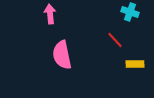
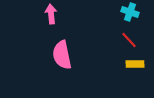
pink arrow: moved 1 px right
red line: moved 14 px right
